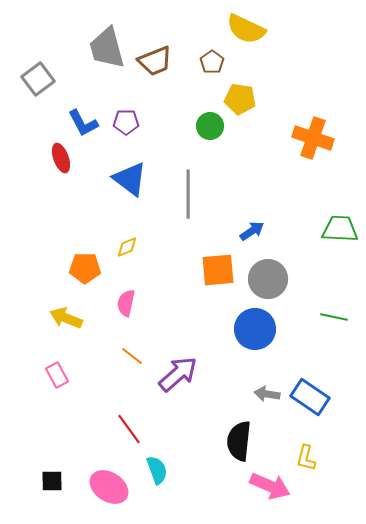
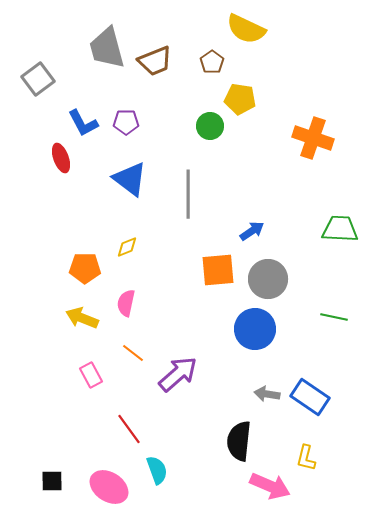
yellow arrow: moved 16 px right
orange line: moved 1 px right, 3 px up
pink rectangle: moved 34 px right
